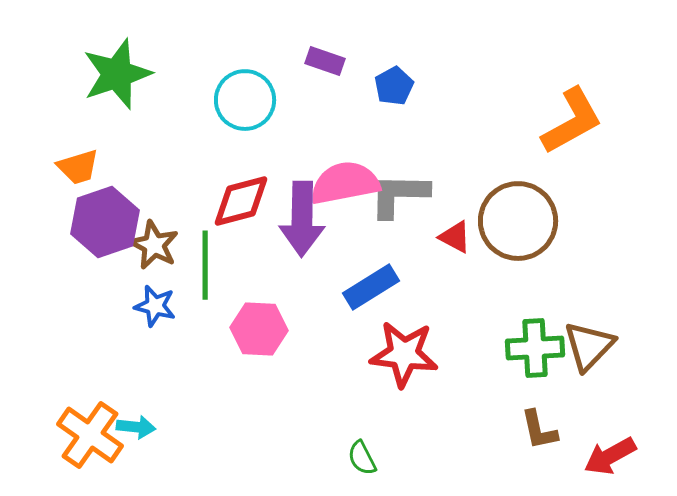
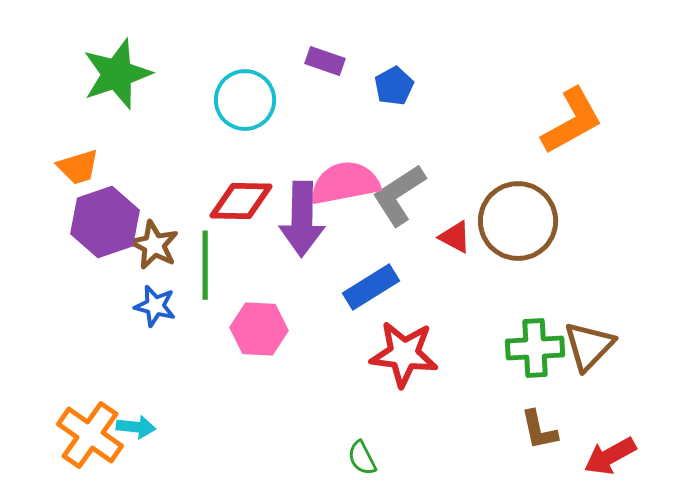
gray L-shape: rotated 34 degrees counterclockwise
red diamond: rotated 16 degrees clockwise
